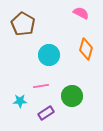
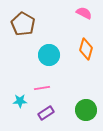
pink semicircle: moved 3 px right
pink line: moved 1 px right, 2 px down
green circle: moved 14 px right, 14 px down
